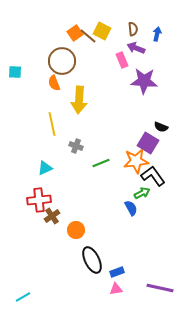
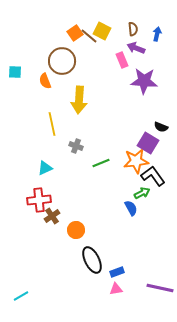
brown line: moved 1 px right
orange semicircle: moved 9 px left, 2 px up
cyan line: moved 2 px left, 1 px up
